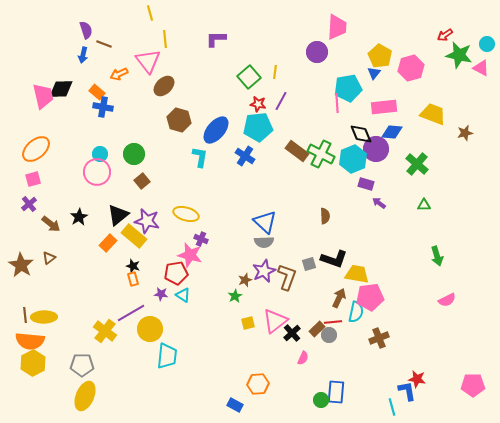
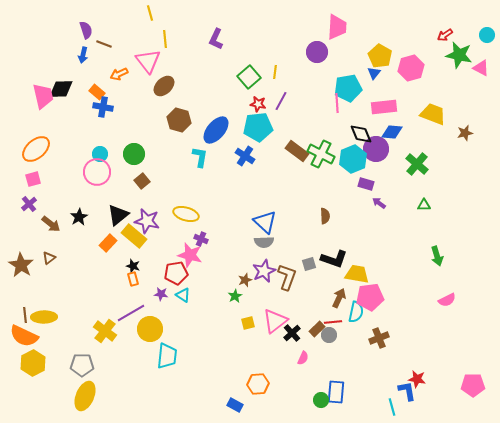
purple L-shape at (216, 39): rotated 65 degrees counterclockwise
cyan circle at (487, 44): moved 9 px up
orange semicircle at (30, 341): moved 6 px left, 5 px up; rotated 20 degrees clockwise
